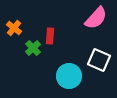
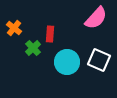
red rectangle: moved 2 px up
cyan circle: moved 2 px left, 14 px up
